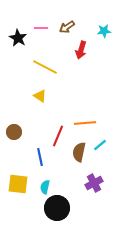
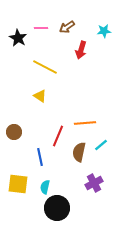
cyan line: moved 1 px right
